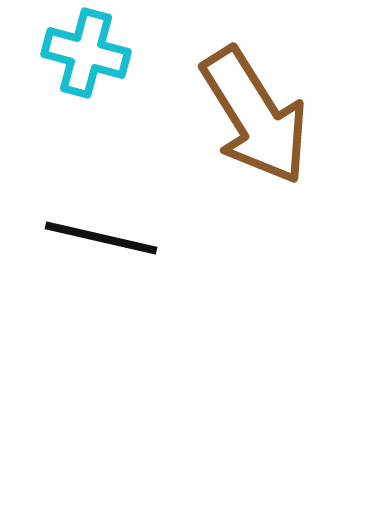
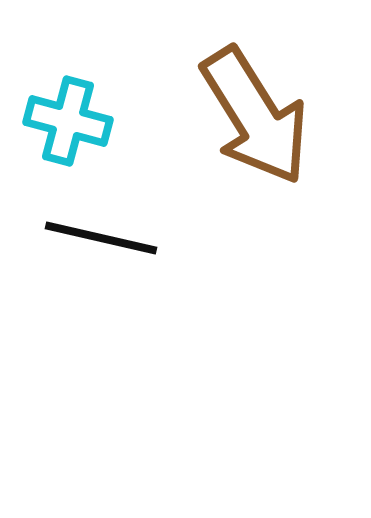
cyan cross: moved 18 px left, 68 px down
